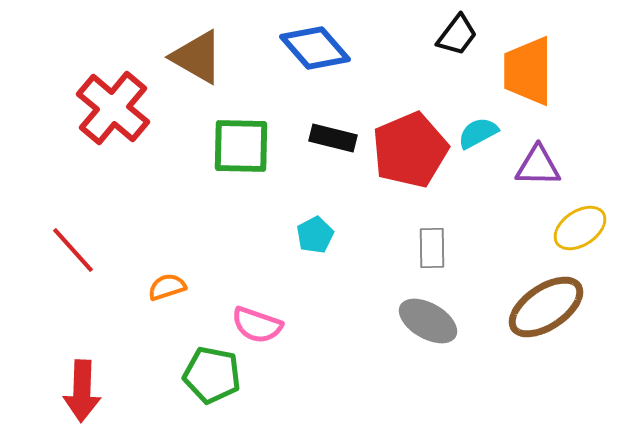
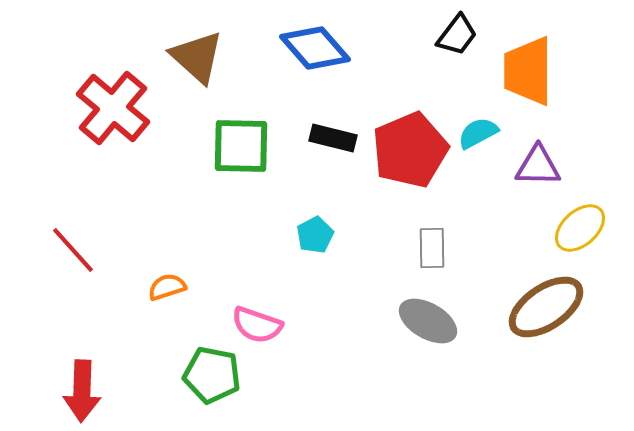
brown triangle: rotated 12 degrees clockwise
yellow ellipse: rotated 8 degrees counterclockwise
